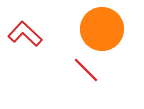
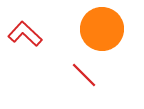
red line: moved 2 px left, 5 px down
